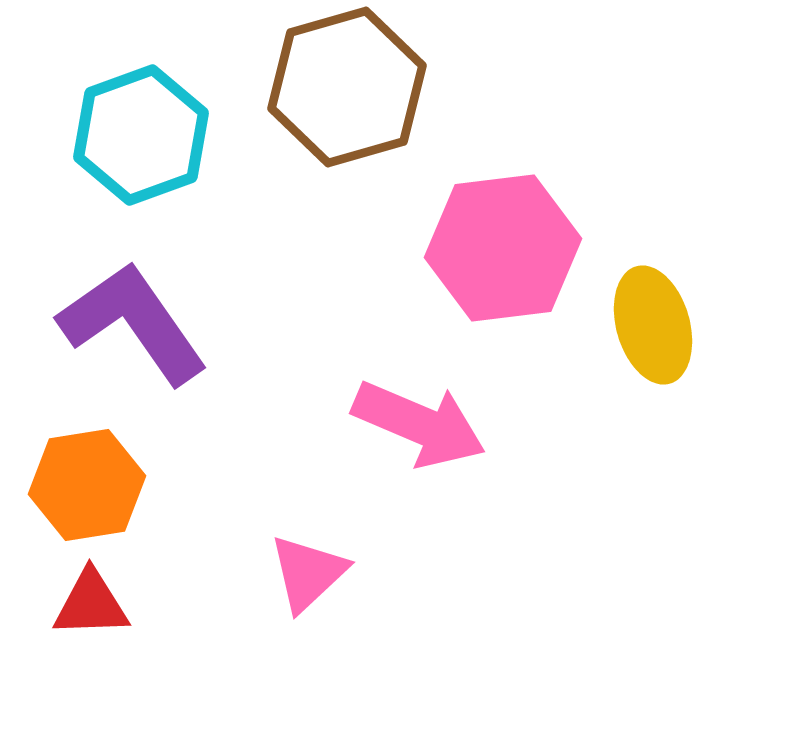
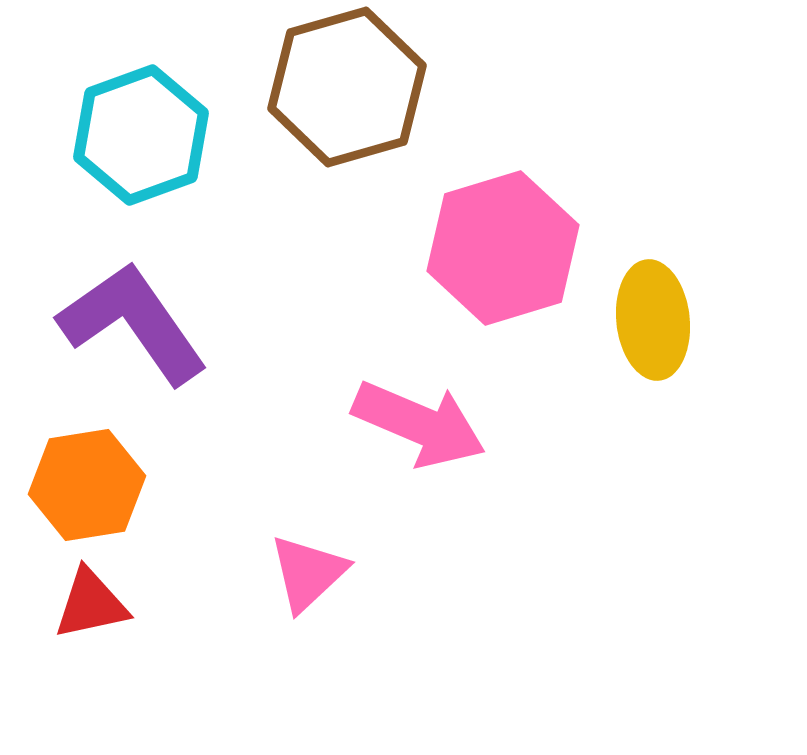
pink hexagon: rotated 10 degrees counterclockwise
yellow ellipse: moved 5 px up; rotated 10 degrees clockwise
red triangle: rotated 10 degrees counterclockwise
